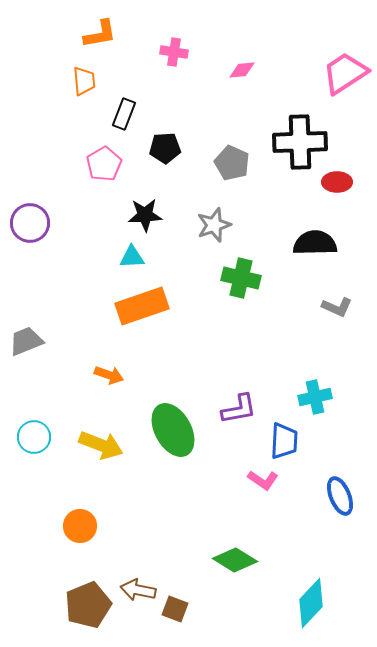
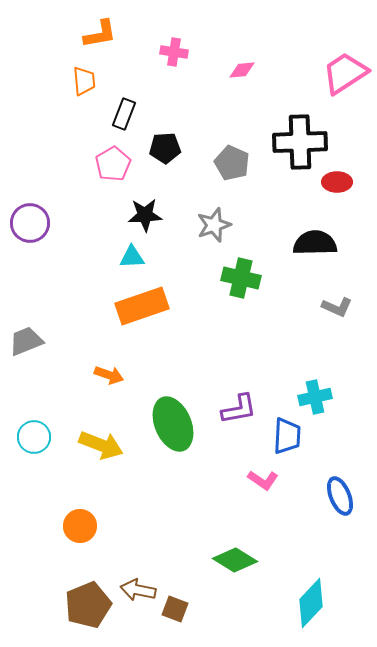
pink pentagon: moved 9 px right
green ellipse: moved 6 px up; rotated 6 degrees clockwise
blue trapezoid: moved 3 px right, 5 px up
